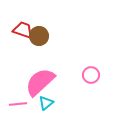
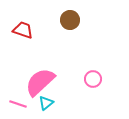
brown circle: moved 31 px right, 16 px up
pink circle: moved 2 px right, 4 px down
pink line: rotated 24 degrees clockwise
